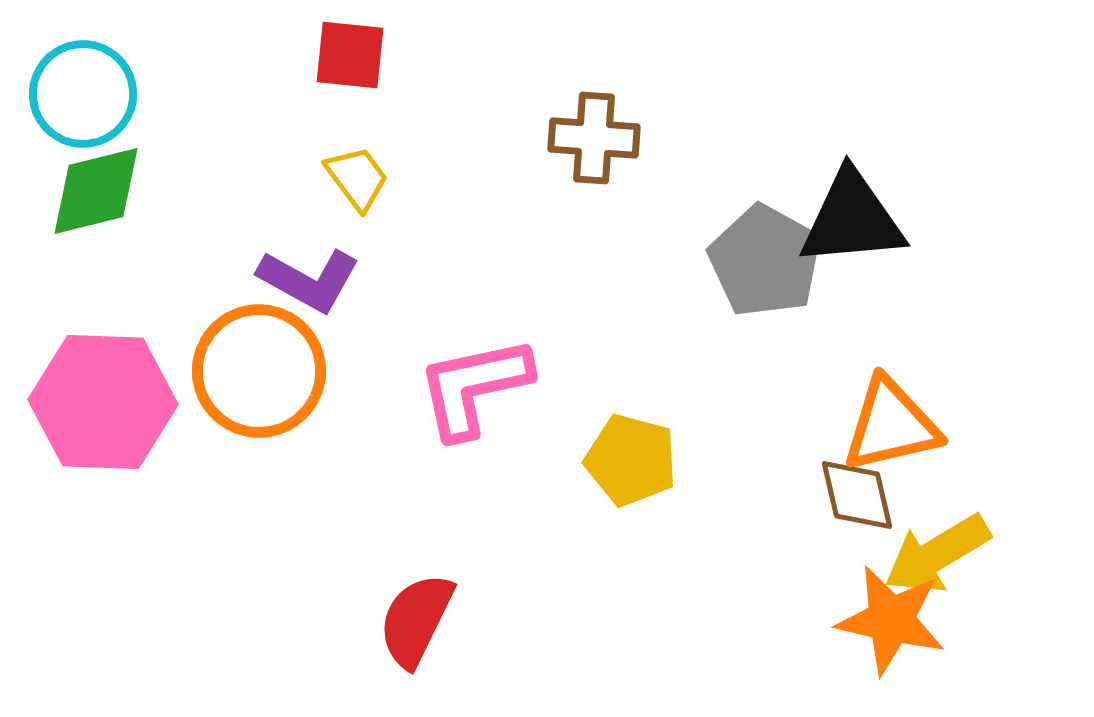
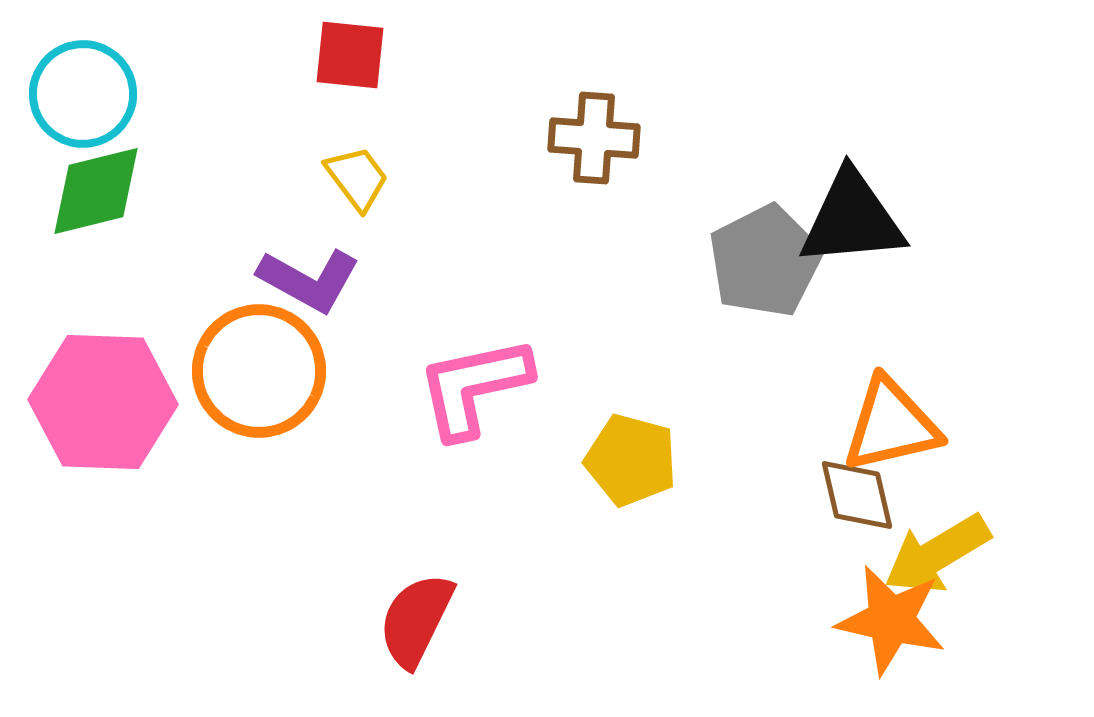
gray pentagon: rotated 16 degrees clockwise
